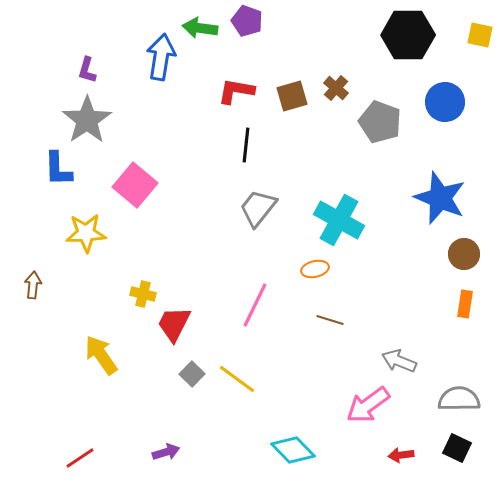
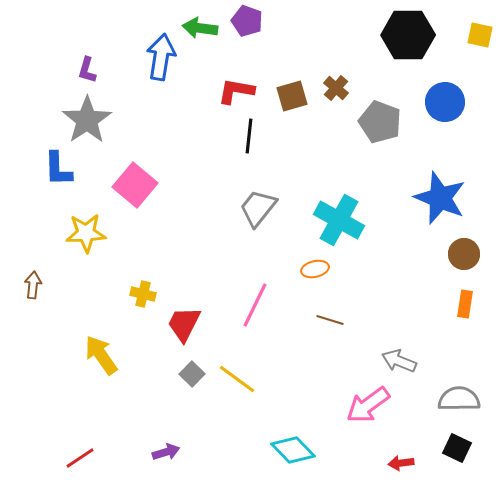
black line: moved 3 px right, 9 px up
red trapezoid: moved 10 px right
red arrow: moved 8 px down
